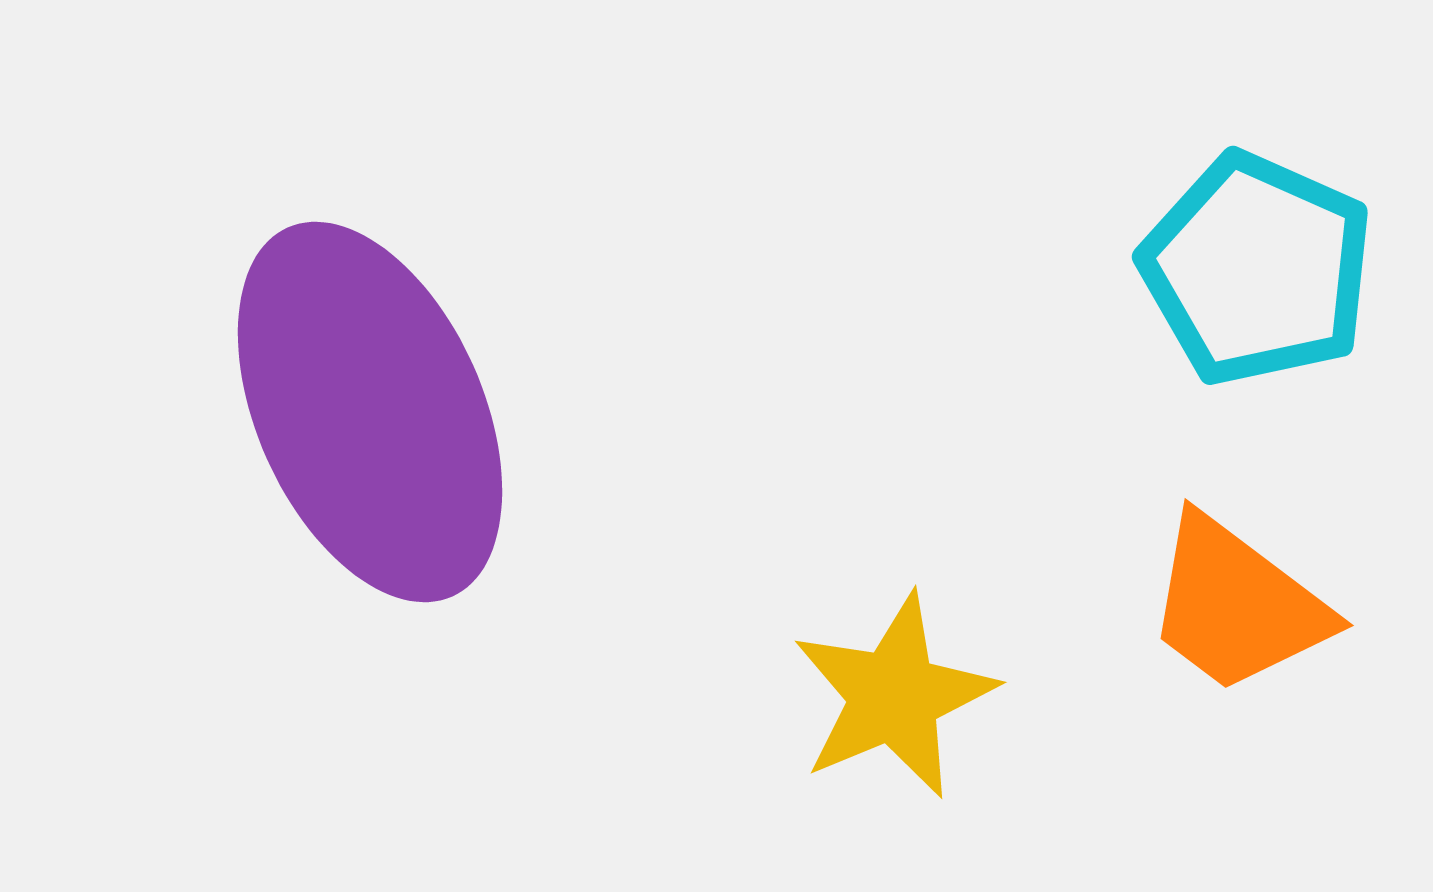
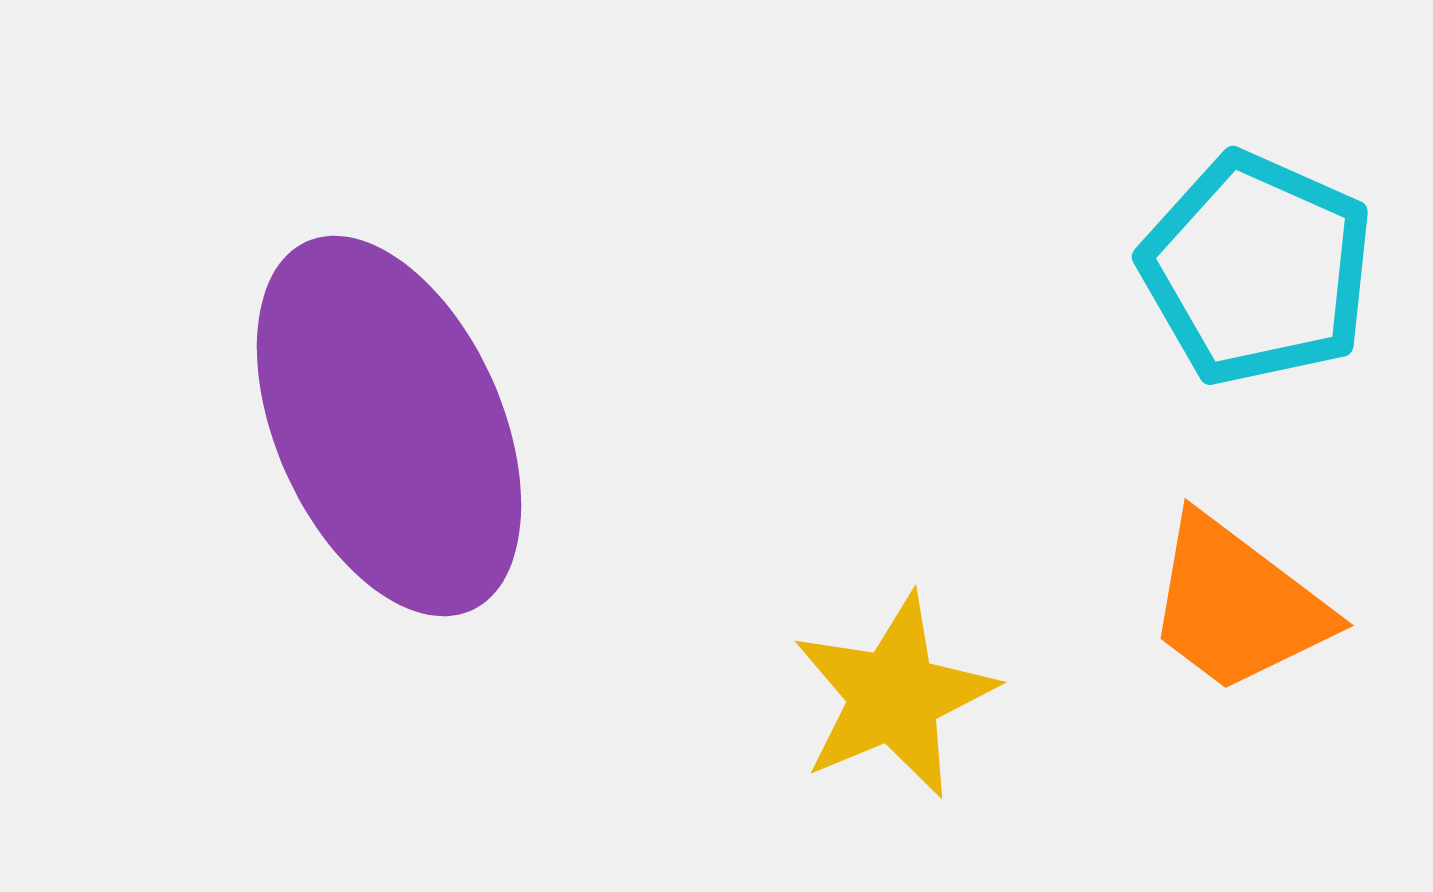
purple ellipse: moved 19 px right, 14 px down
